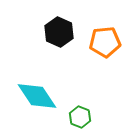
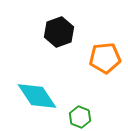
black hexagon: rotated 16 degrees clockwise
orange pentagon: moved 16 px down
